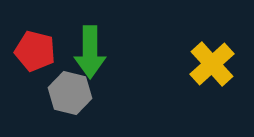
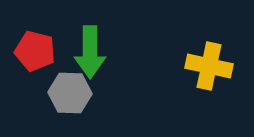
yellow cross: moved 3 px left, 2 px down; rotated 36 degrees counterclockwise
gray hexagon: rotated 12 degrees counterclockwise
